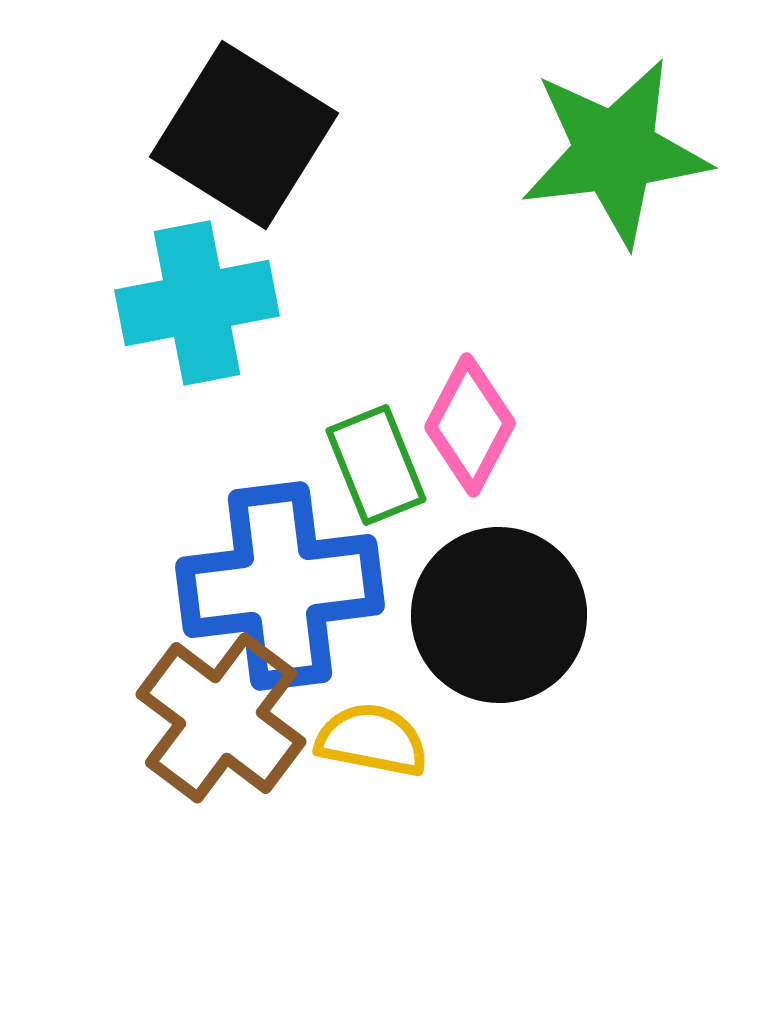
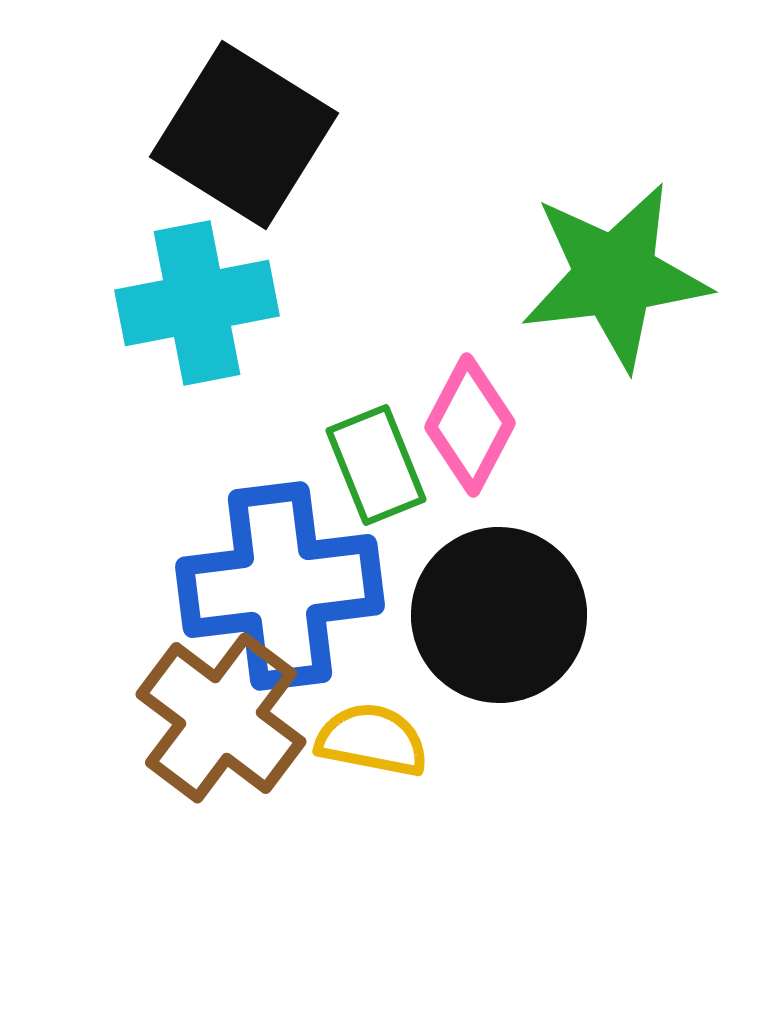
green star: moved 124 px down
